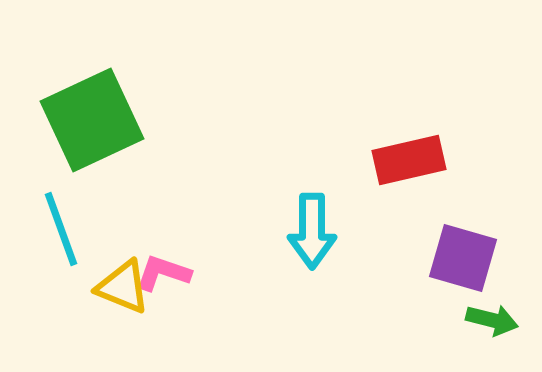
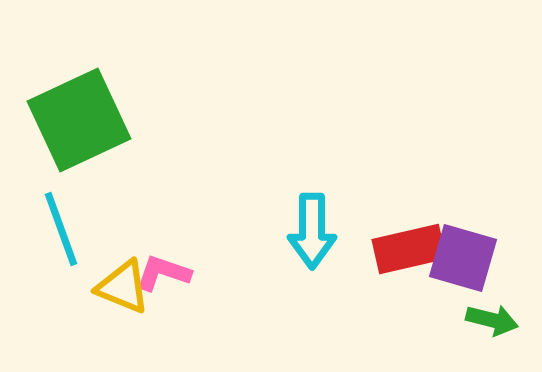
green square: moved 13 px left
red rectangle: moved 89 px down
